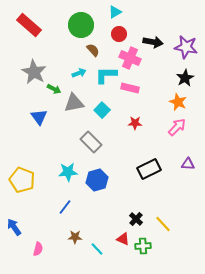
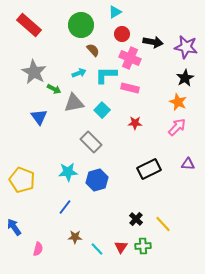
red circle: moved 3 px right
red triangle: moved 2 px left, 8 px down; rotated 40 degrees clockwise
